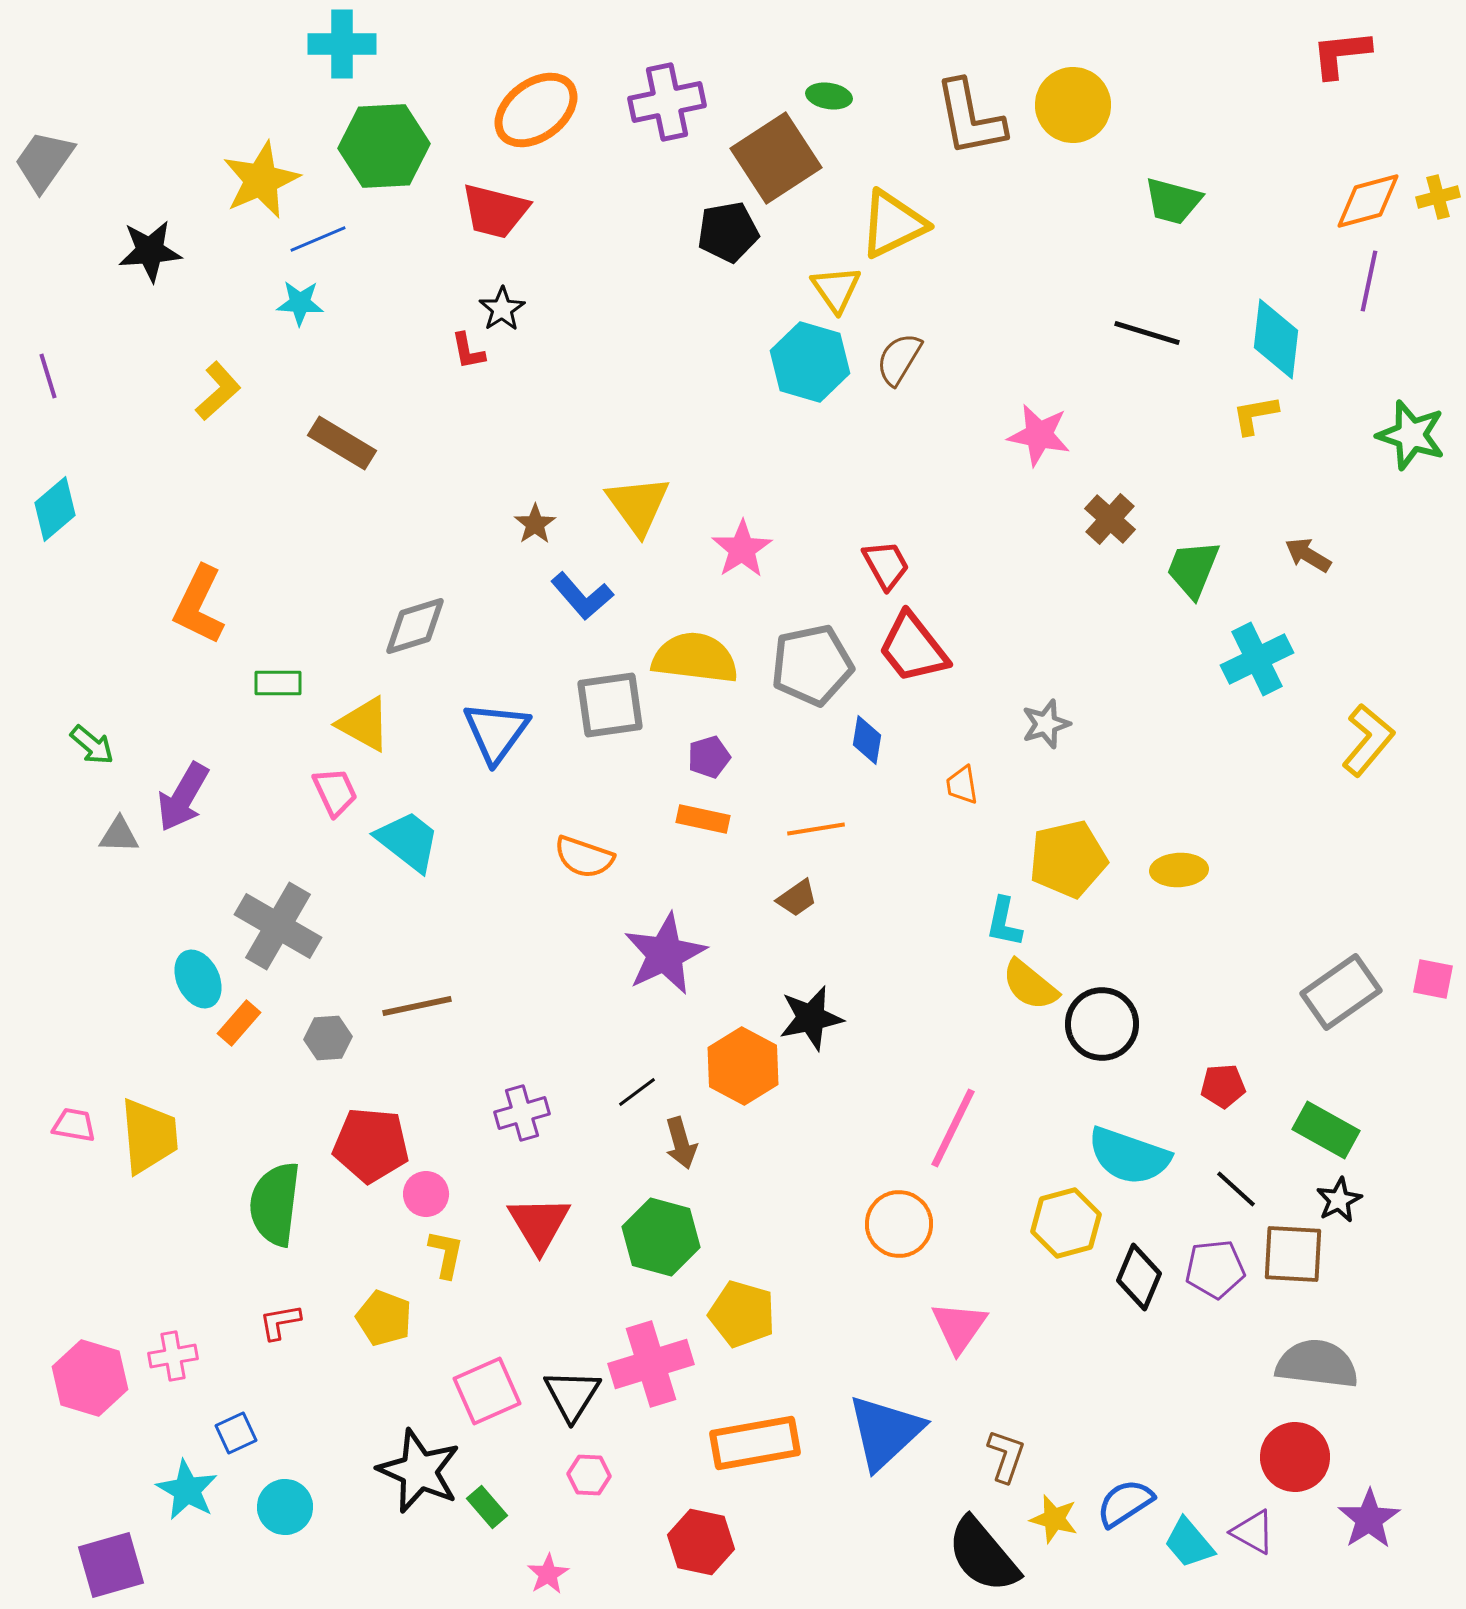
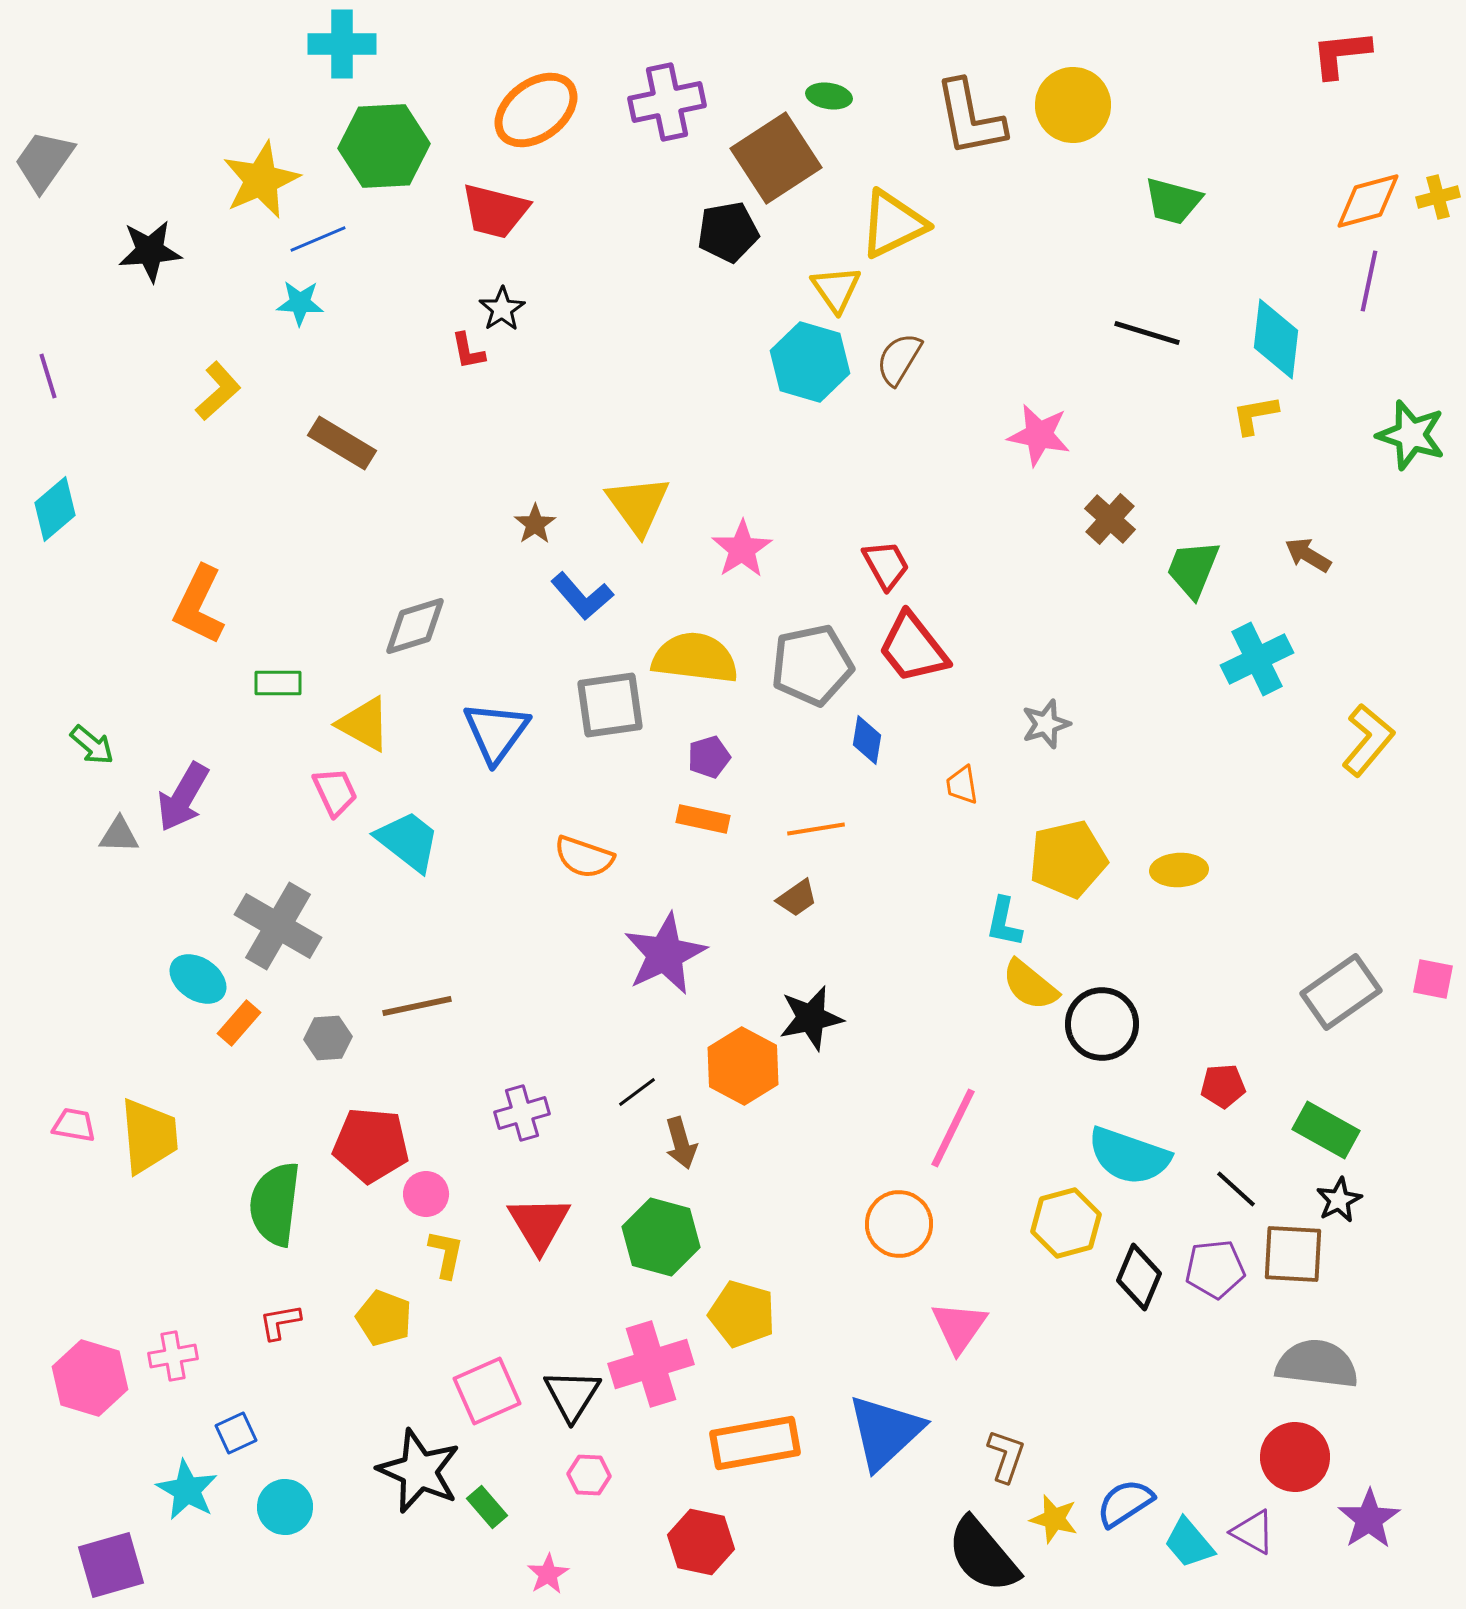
cyan ellipse at (198, 979): rotated 30 degrees counterclockwise
